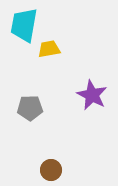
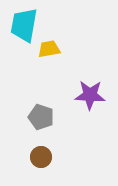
purple star: moved 2 px left; rotated 24 degrees counterclockwise
gray pentagon: moved 11 px right, 9 px down; rotated 20 degrees clockwise
brown circle: moved 10 px left, 13 px up
